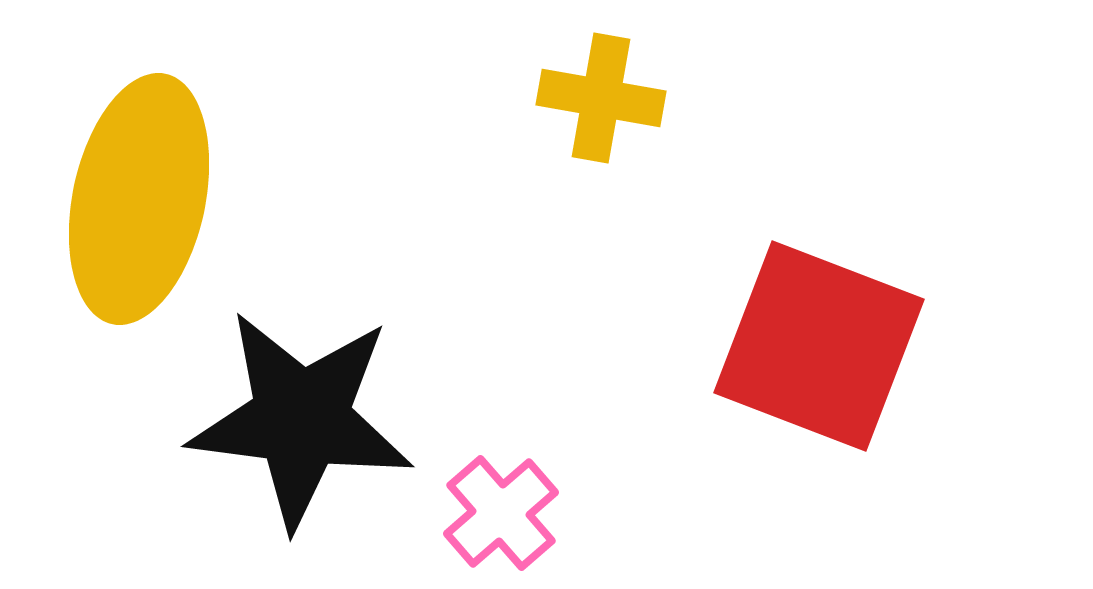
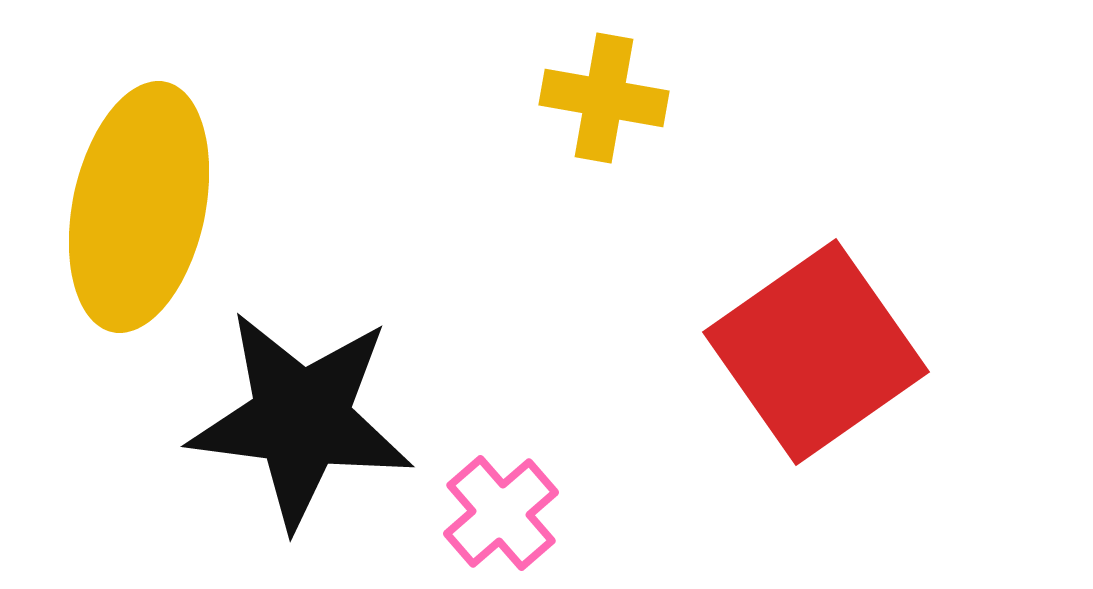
yellow cross: moved 3 px right
yellow ellipse: moved 8 px down
red square: moved 3 px left, 6 px down; rotated 34 degrees clockwise
